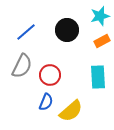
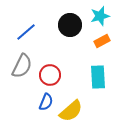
black circle: moved 3 px right, 5 px up
